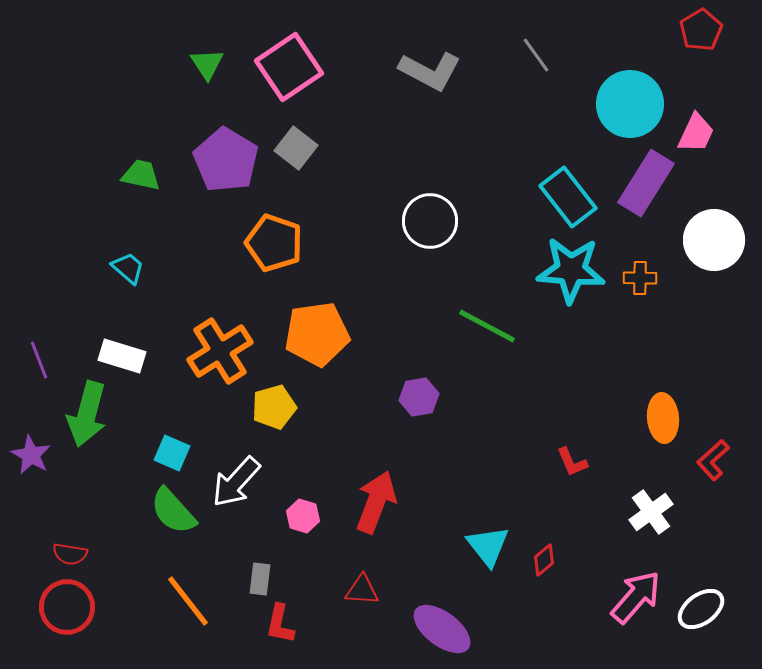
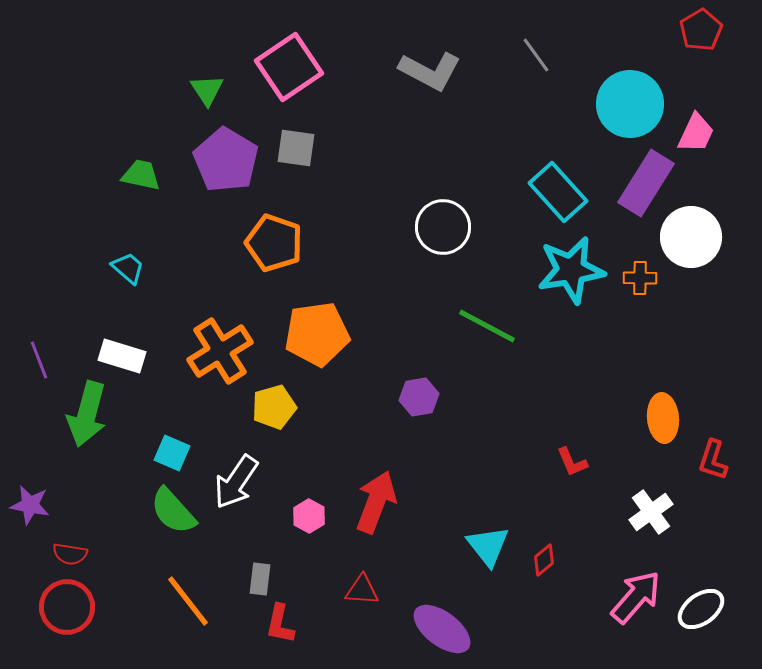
green triangle at (207, 64): moved 26 px down
gray square at (296, 148): rotated 30 degrees counterclockwise
cyan rectangle at (568, 197): moved 10 px left, 5 px up; rotated 4 degrees counterclockwise
white circle at (430, 221): moved 13 px right, 6 px down
white circle at (714, 240): moved 23 px left, 3 px up
cyan star at (571, 270): rotated 14 degrees counterclockwise
purple star at (31, 455): moved 1 px left, 50 px down; rotated 18 degrees counterclockwise
red L-shape at (713, 460): rotated 30 degrees counterclockwise
white arrow at (236, 482): rotated 8 degrees counterclockwise
pink hexagon at (303, 516): moved 6 px right; rotated 12 degrees clockwise
